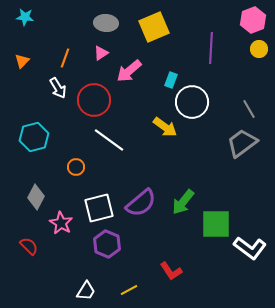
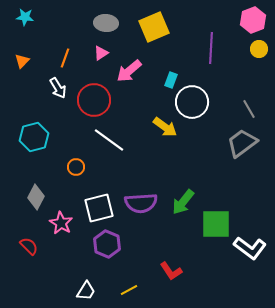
purple semicircle: rotated 36 degrees clockwise
